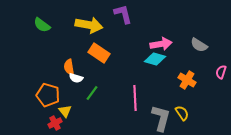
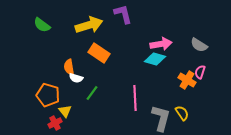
yellow arrow: rotated 28 degrees counterclockwise
pink semicircle: moved 21 px left
